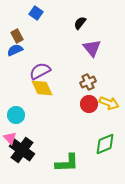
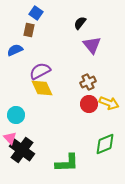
brown rectangle: moved 12 px right, 6 px up; rotated 40 degrees clockwise
purple triangle: moved 3 px up
